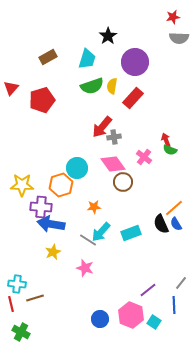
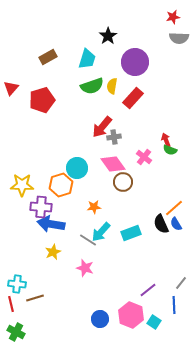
green cross at (21, 332): moved 5 px left
